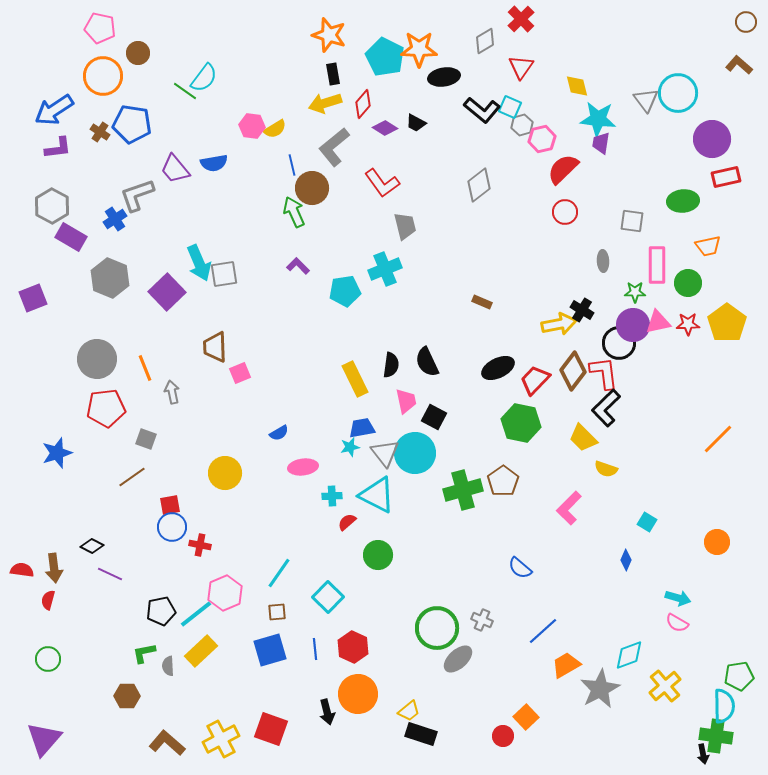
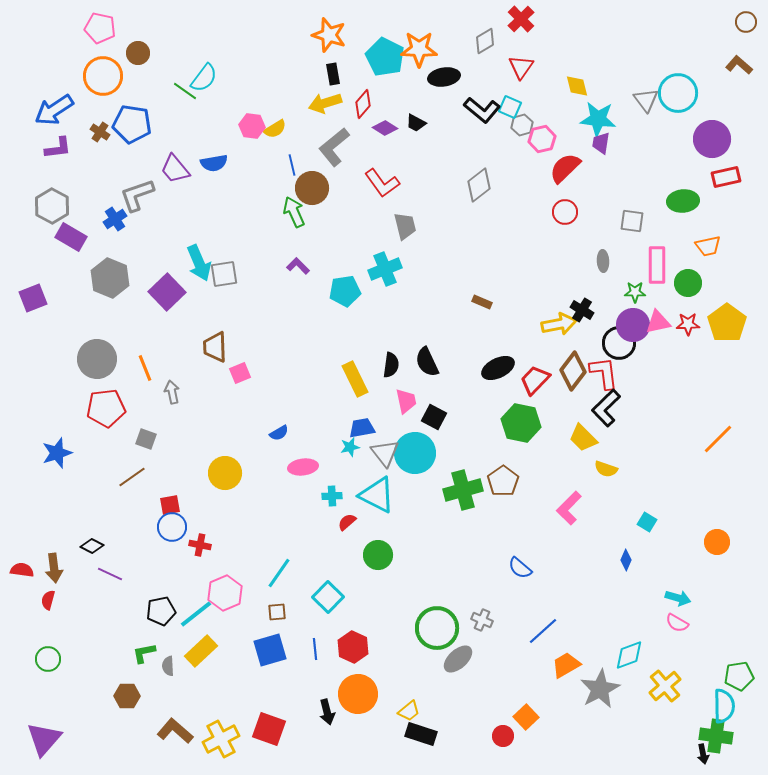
red semicircle at (563, 169): moved 2 px right, 1 px up
red square at (271, 729): moved 2 px left
brown L-shape at (167, 743): moved 8 px right, 12 px up
